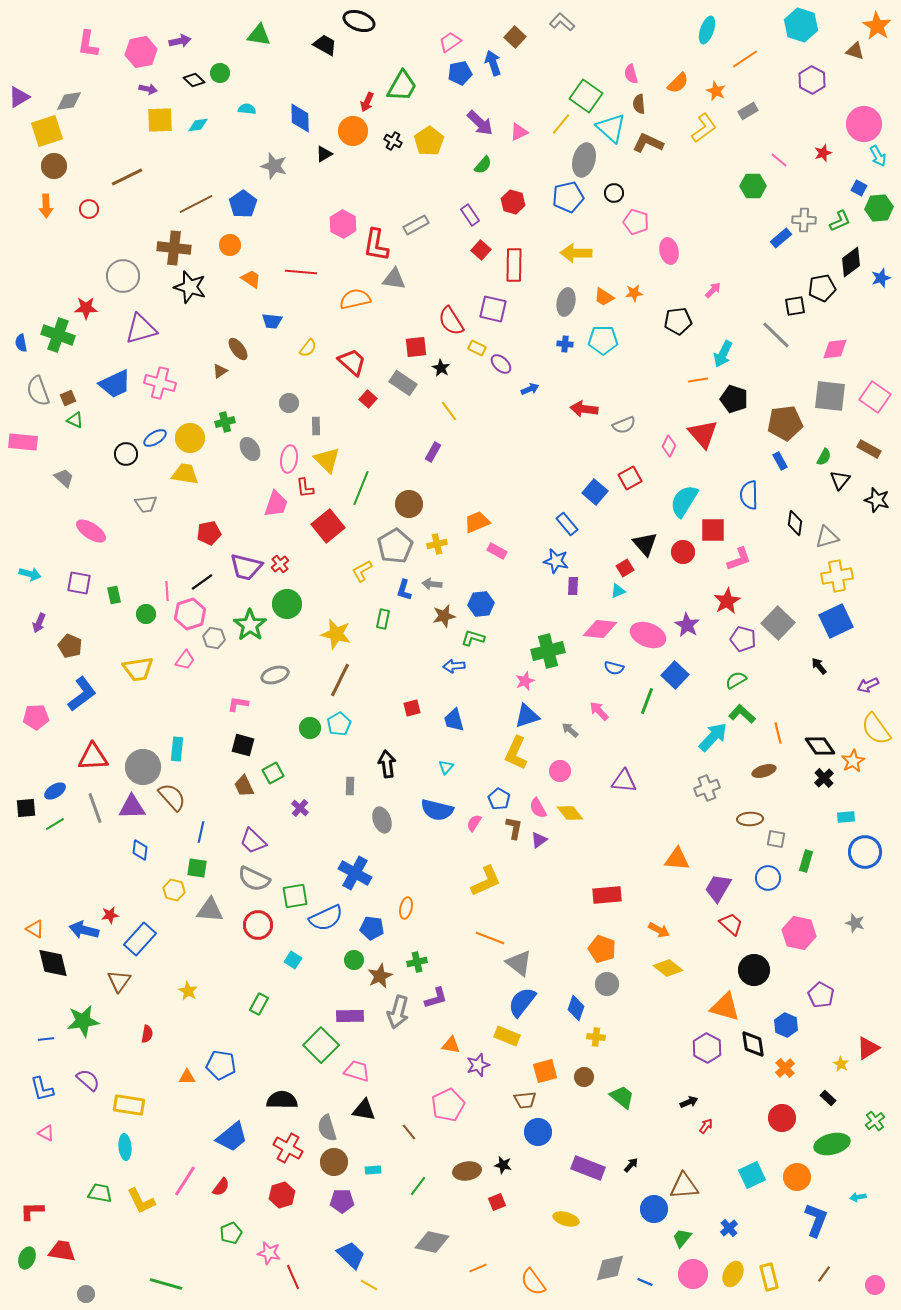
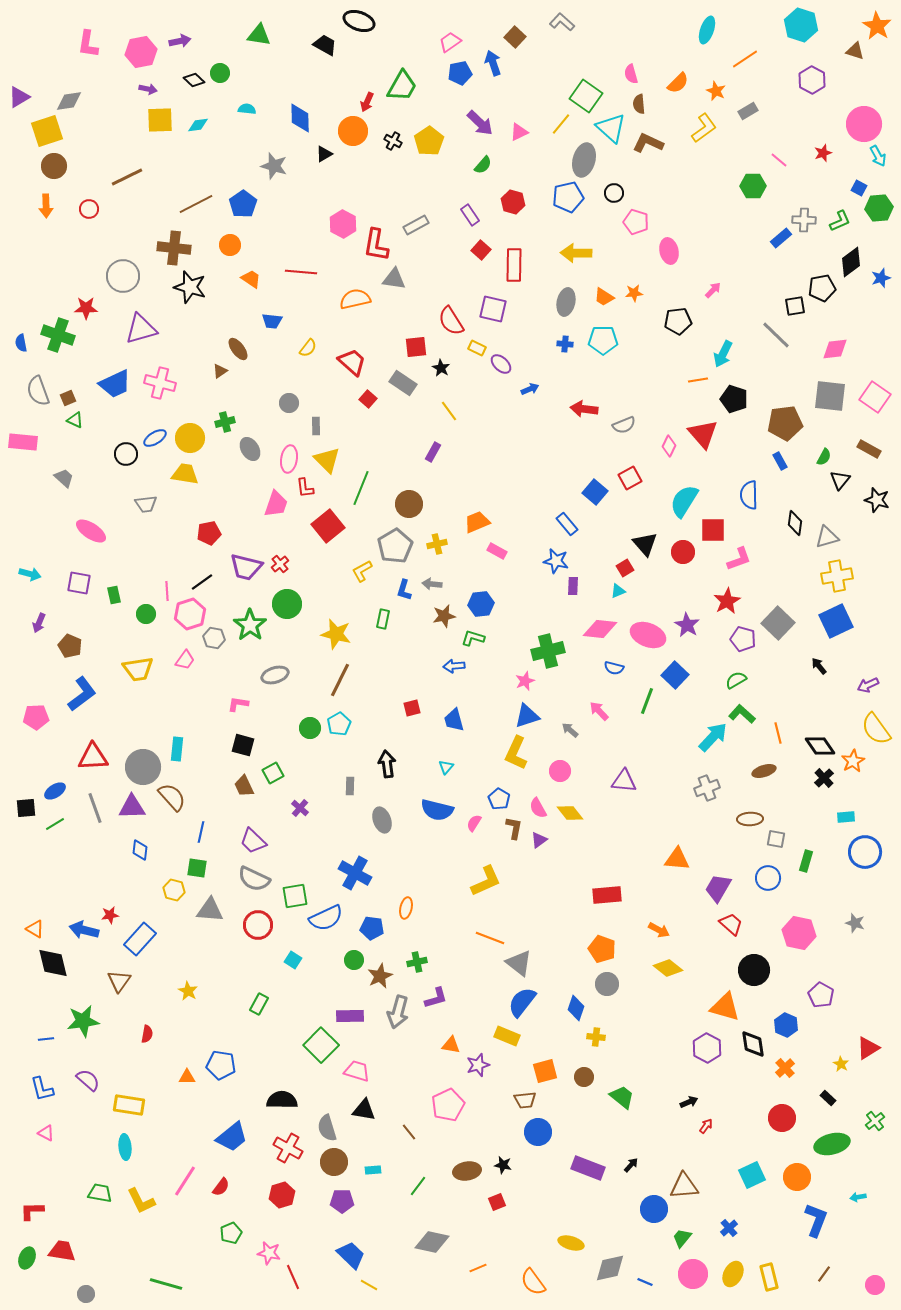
yellow ellipse at (566, 1219): moved 5 px right, 24 px down
